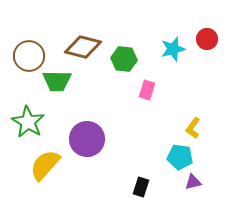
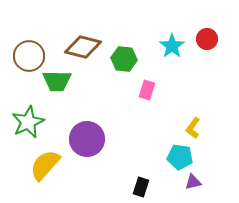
cyan star: moved 1 px left, 3 px up; rotated 20 degrees counterclockwise
green star: rotated 16 degrees clockwise
